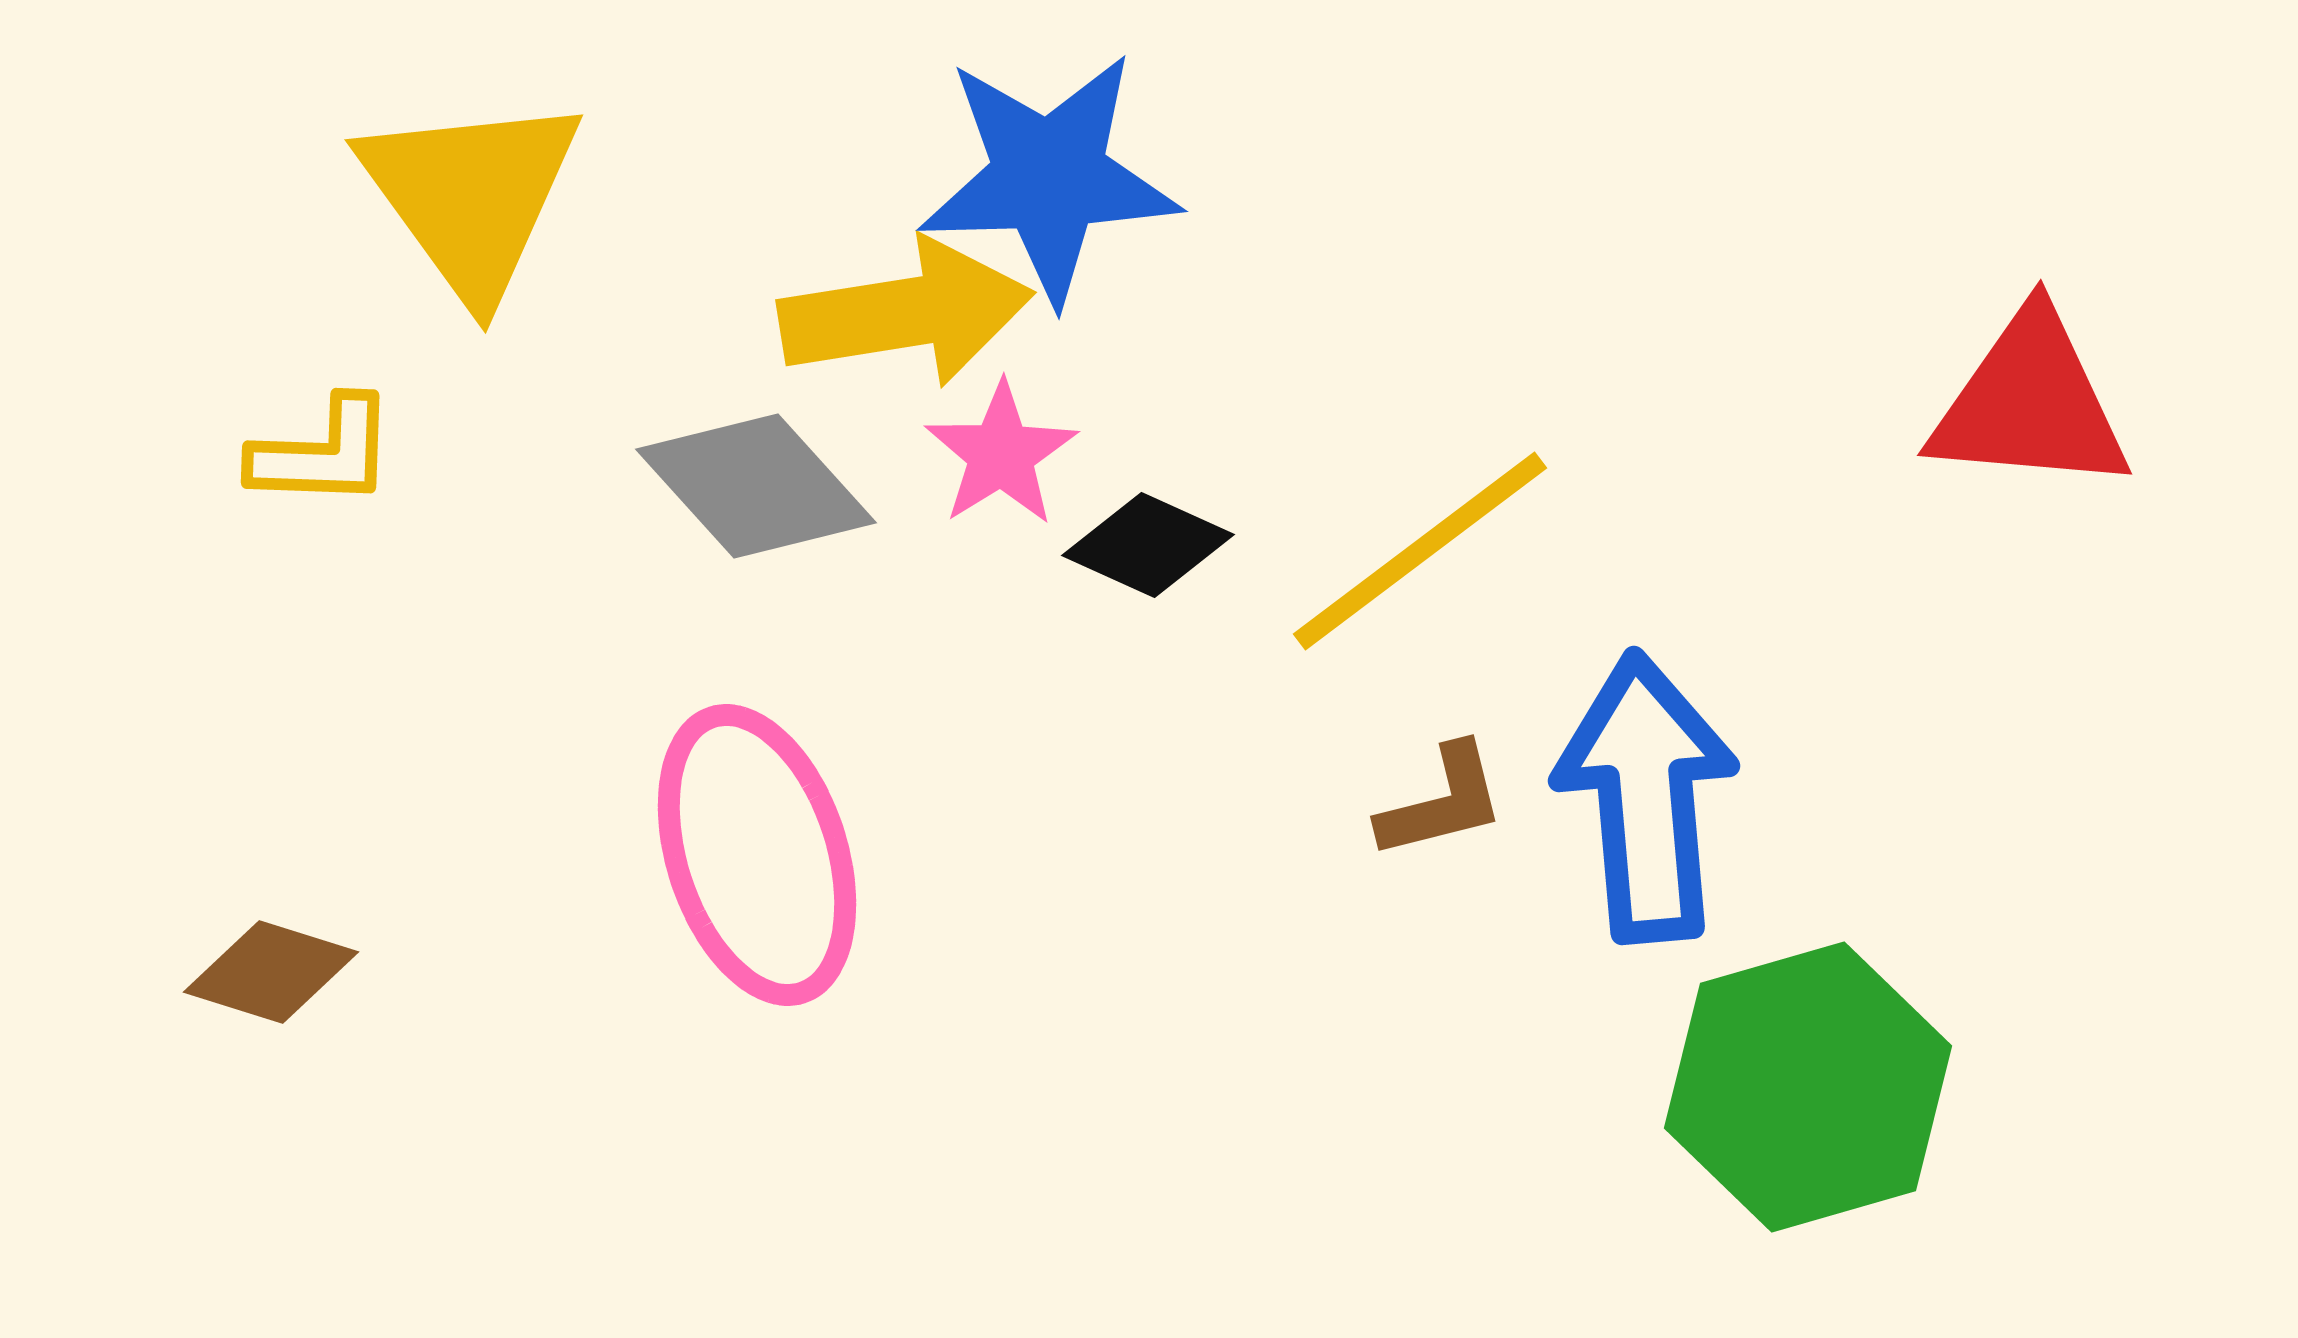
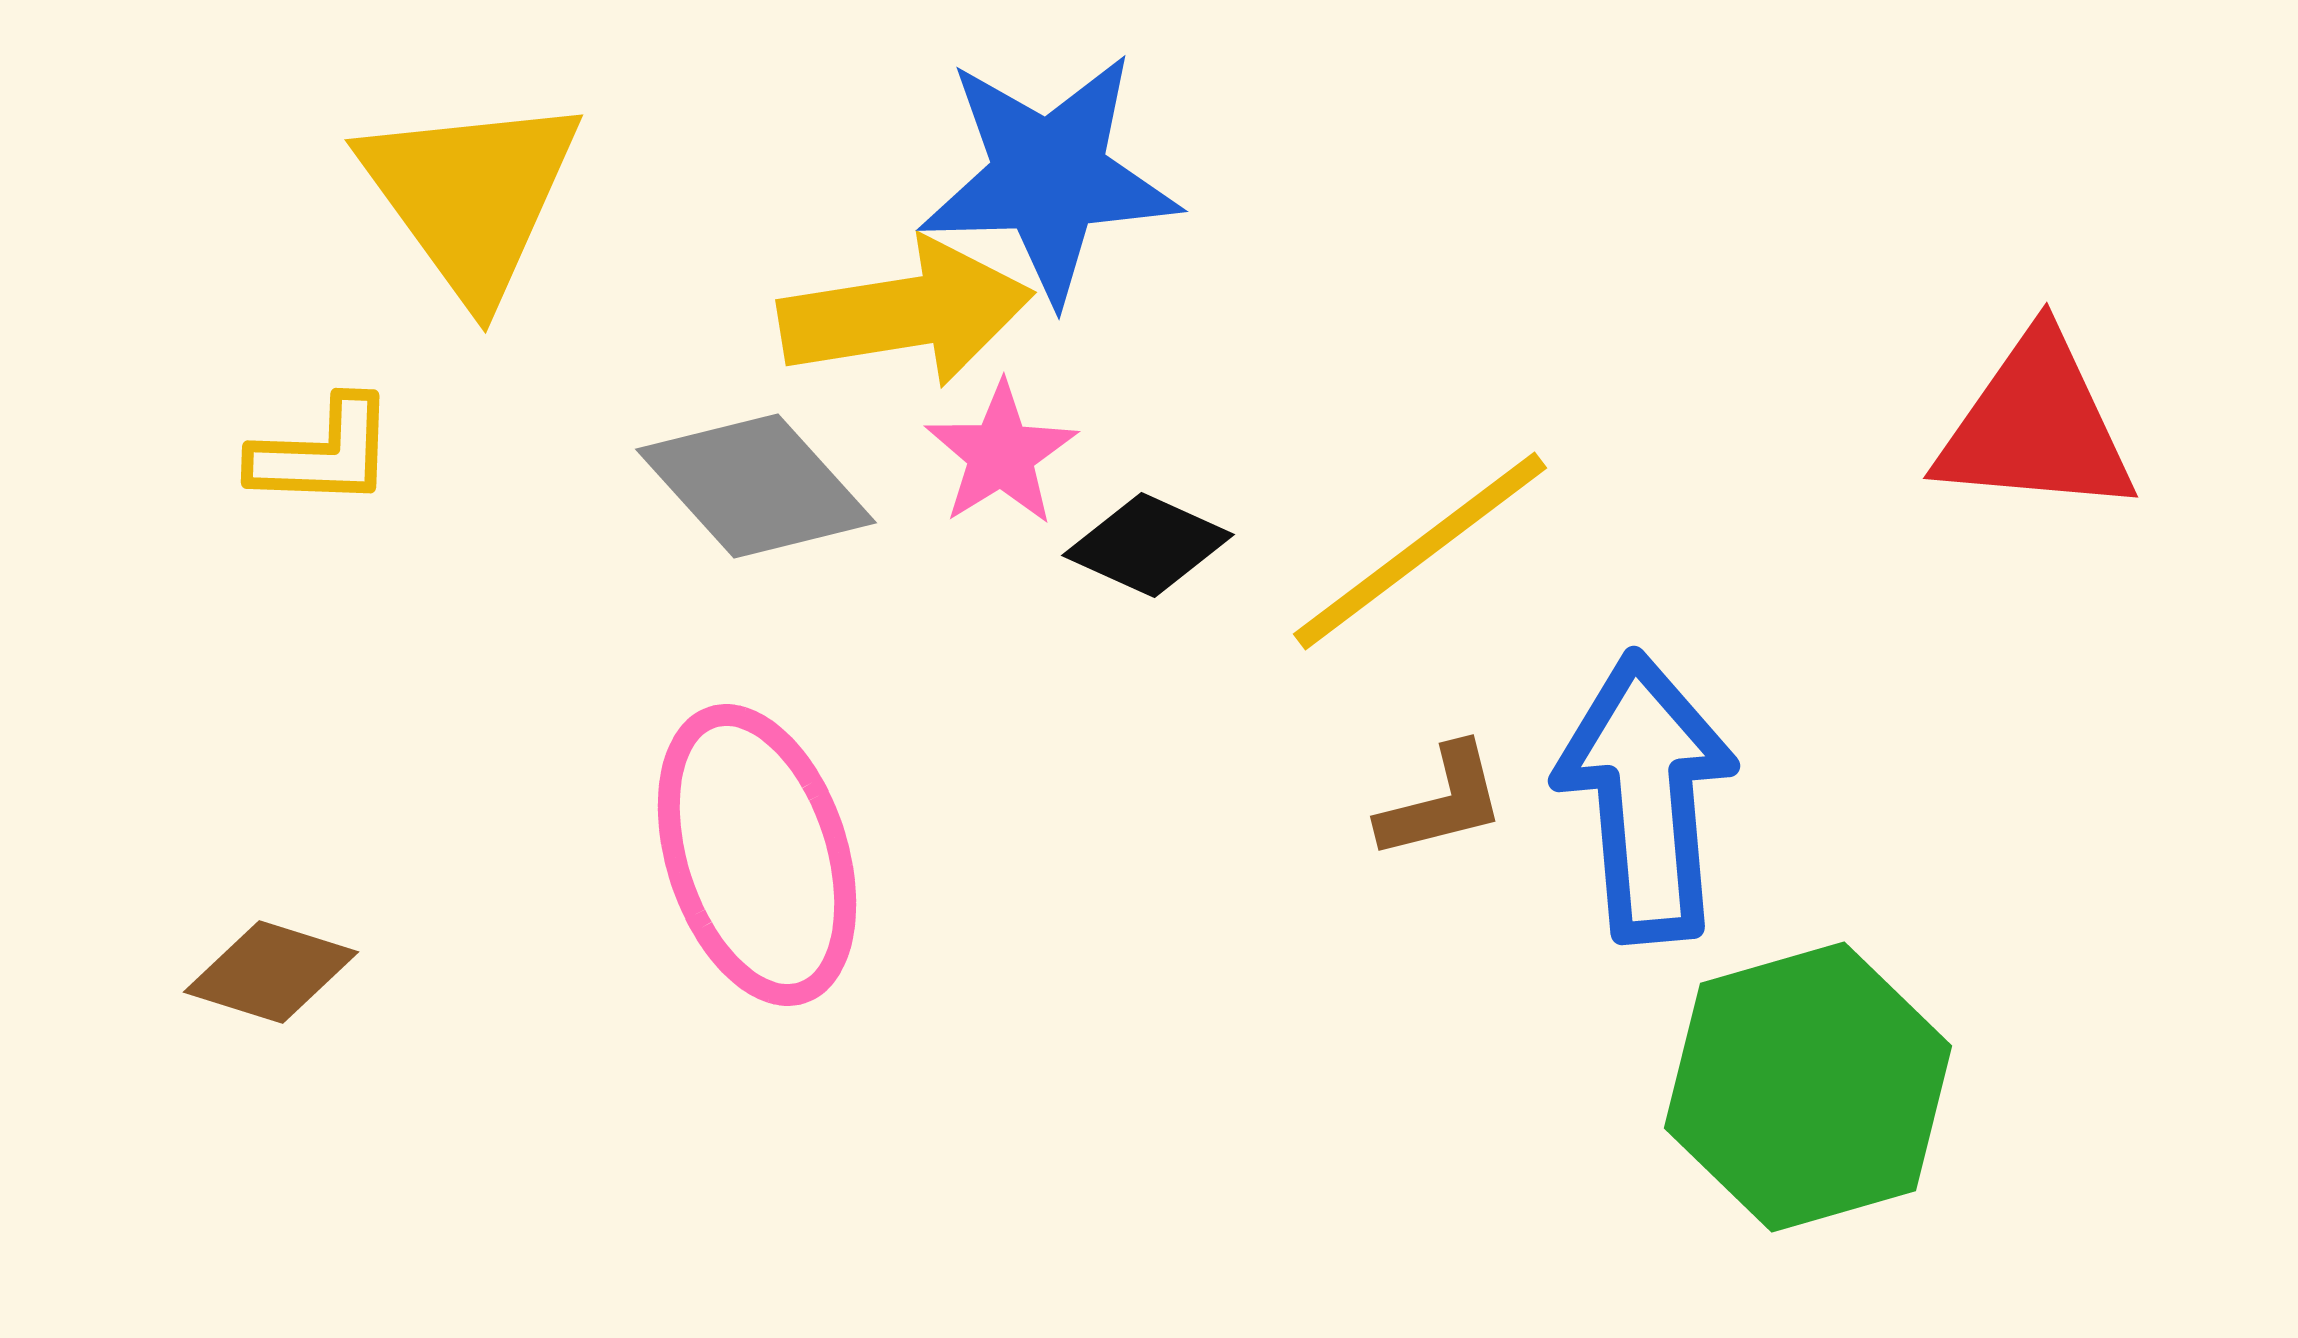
red triangle: moved 6 px right, 23 px down
